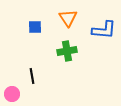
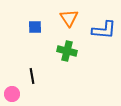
orange triangle: moved 1 px right
green cross: rotated 24 degrees clockwise
